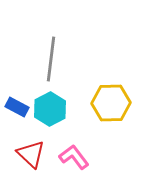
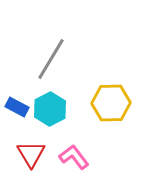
gray line: rotated 24 degrees clockwise
red triangle: rotated 16 degrees clockwise
